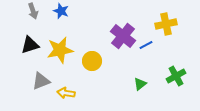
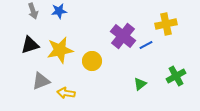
blue star: moved 2 px left; rotated 28 degrees counterclockwise
